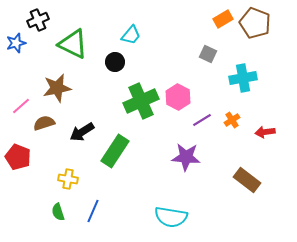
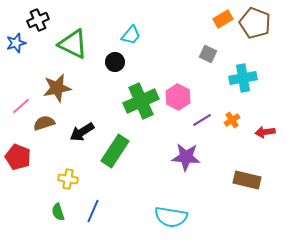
brown rectangle: rotated 24 degrees counterclockwise
